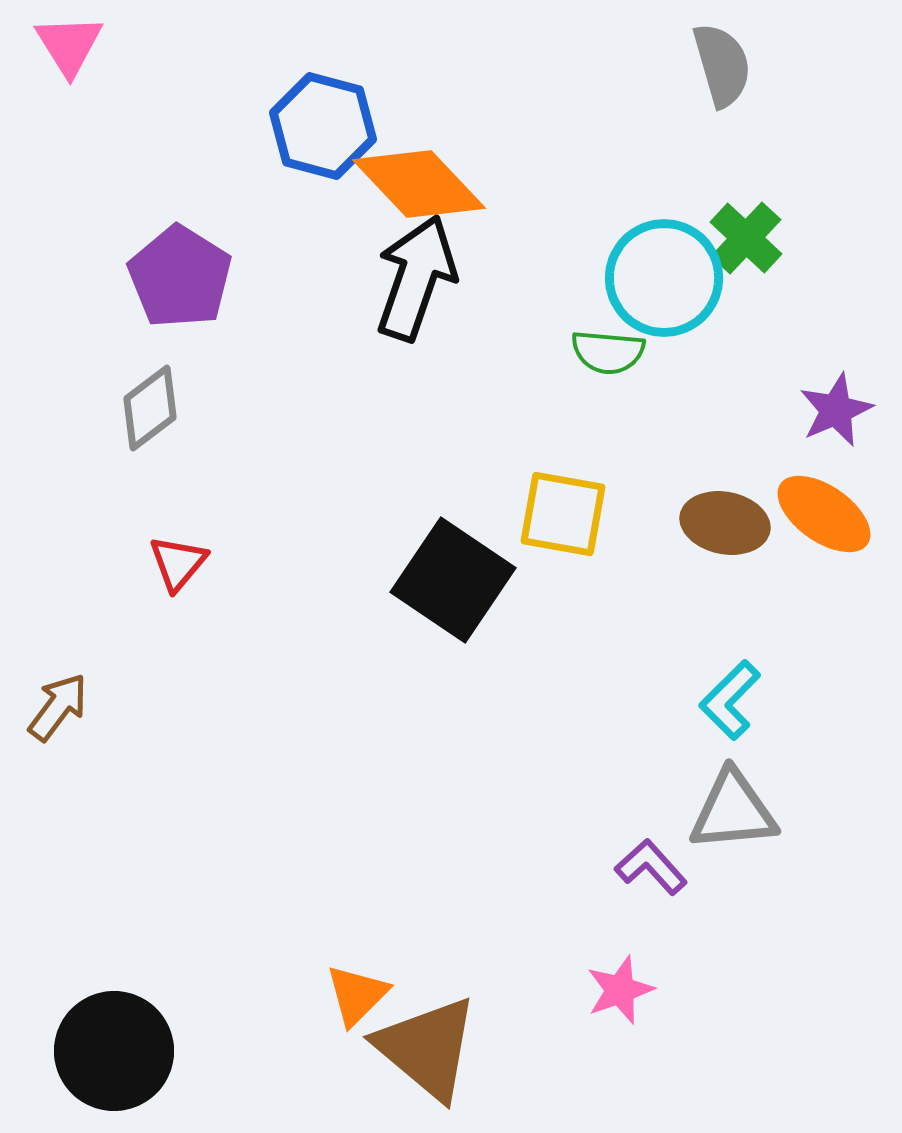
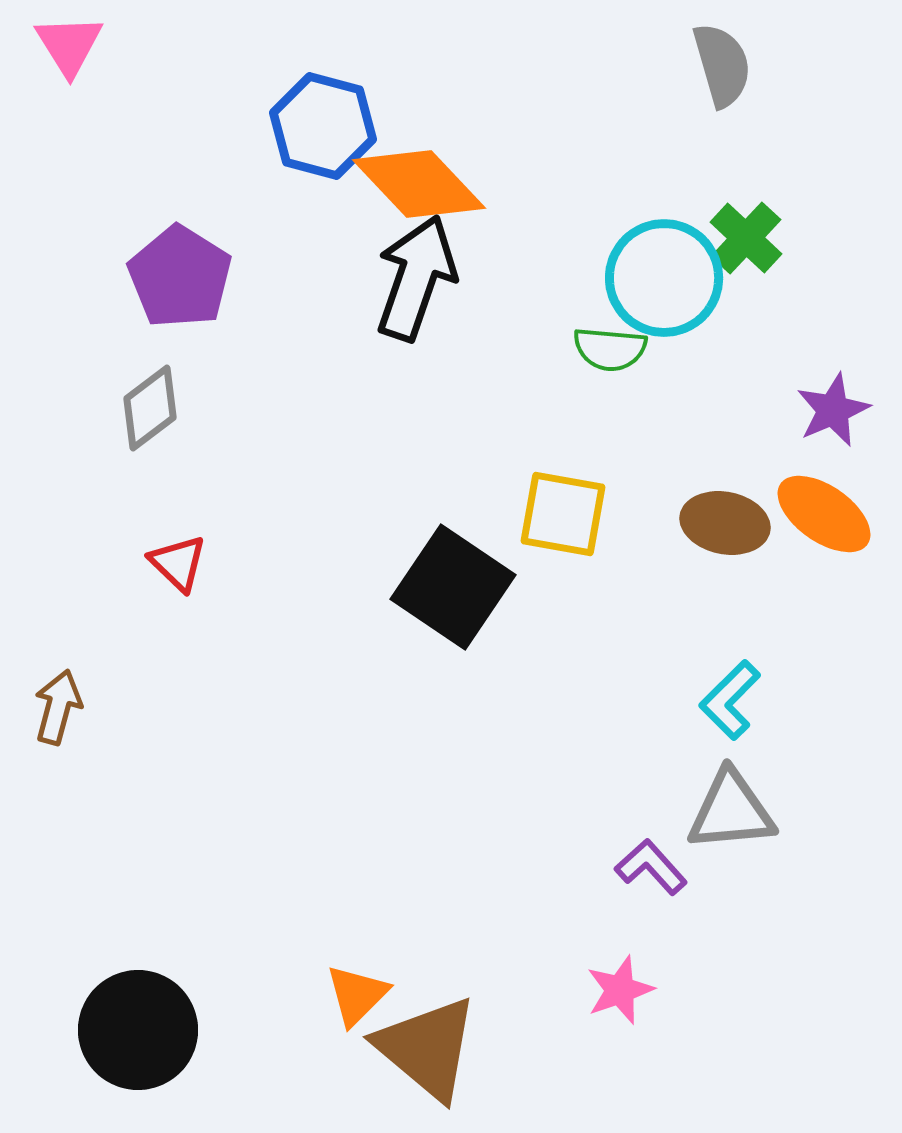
green semicircle: moved 2 px right, 3 px up
purple star: moved 3 px left
red triangle: rotated 26 degrees counterclockwise
black square: moved 7 px down
brown arrow: rotated 22 degrees counterclockwise
gray triangle: moved 2 px left
black circle: moved 24 px right, 21 px up
